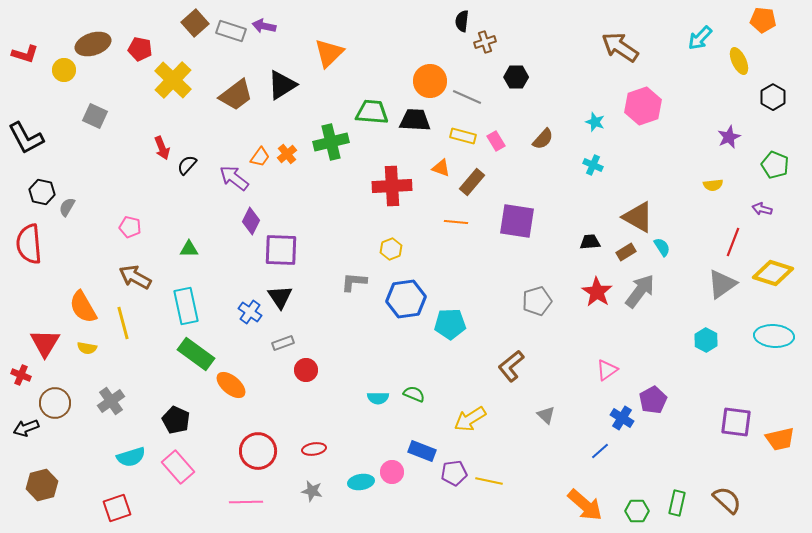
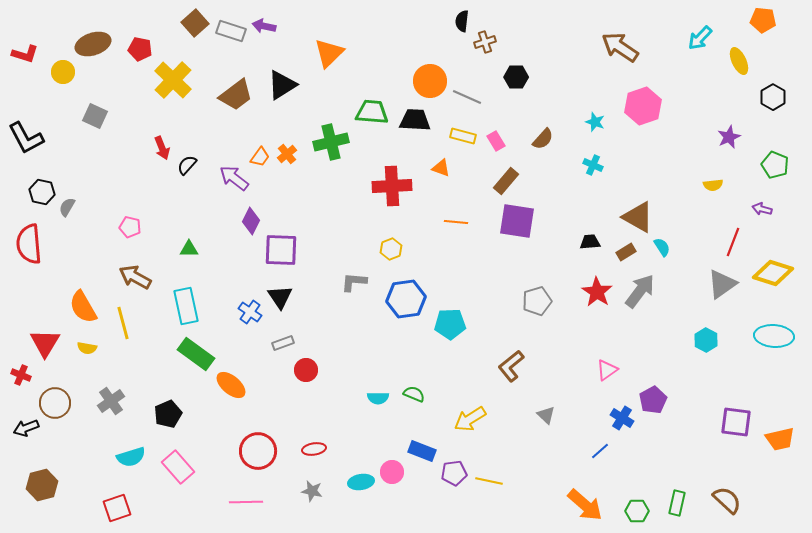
yellow circle at (64, 70): moved 1 px left, 2 px down
brown rectangle at (472, 182): moved 34 px right, 1 px up
black pentagon at (176, 420): moved 8 px left, 6 px up; rotated 24 degrees clockwise
